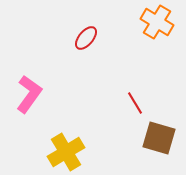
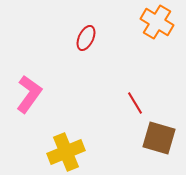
red ellipse: rotated 15 degrees counterclockwise
yellow cross: rotated 9 degrees clockwise
